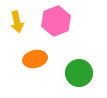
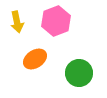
orange ellipse: rotated 20 degrees counterclockwise
